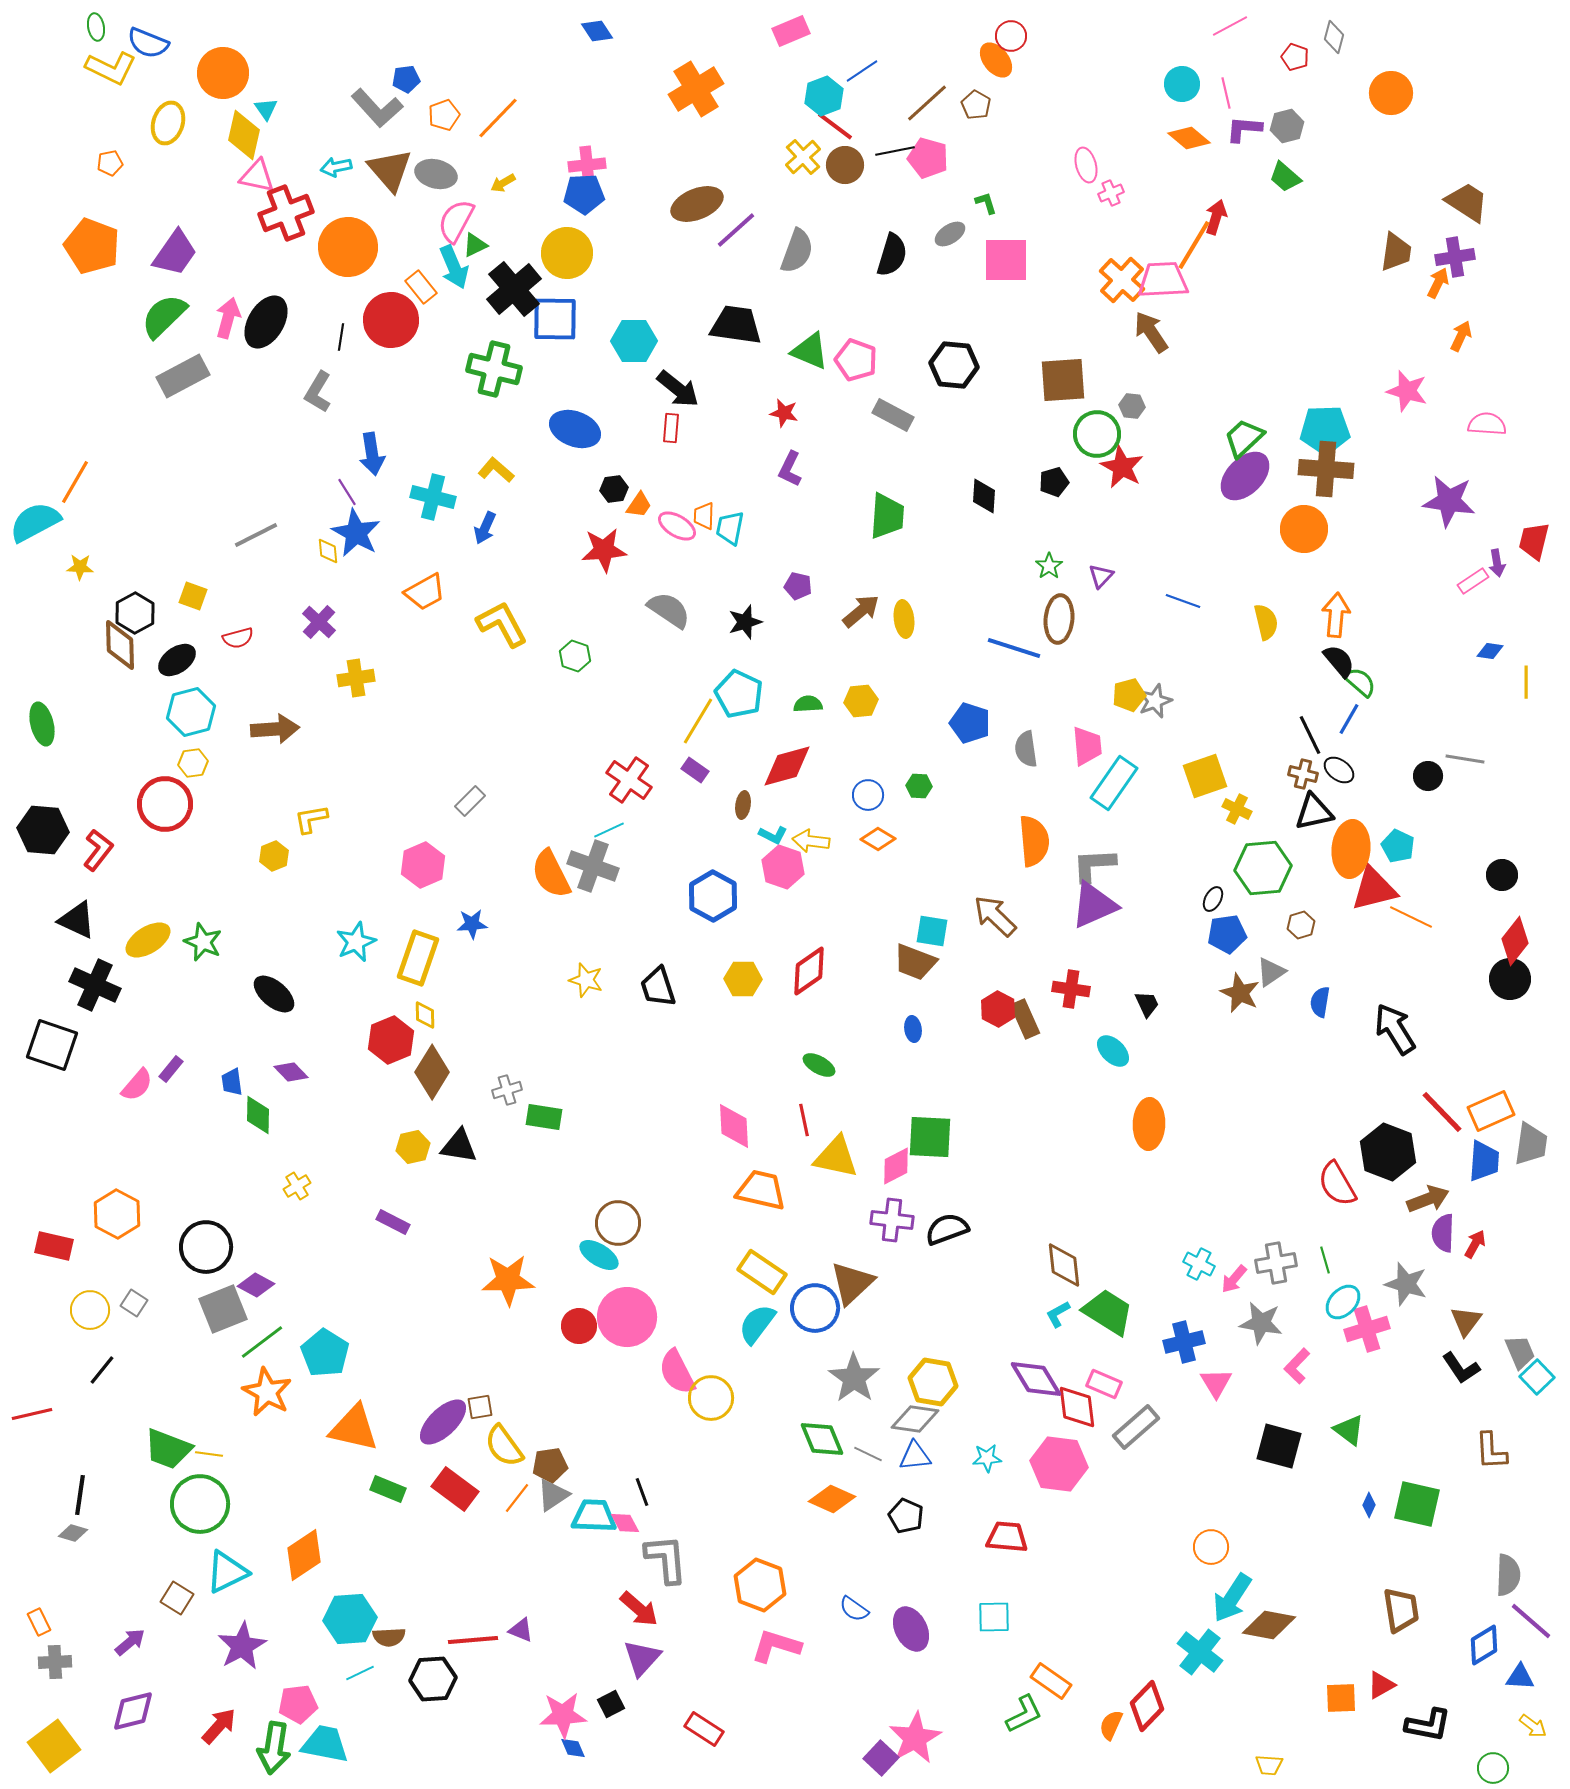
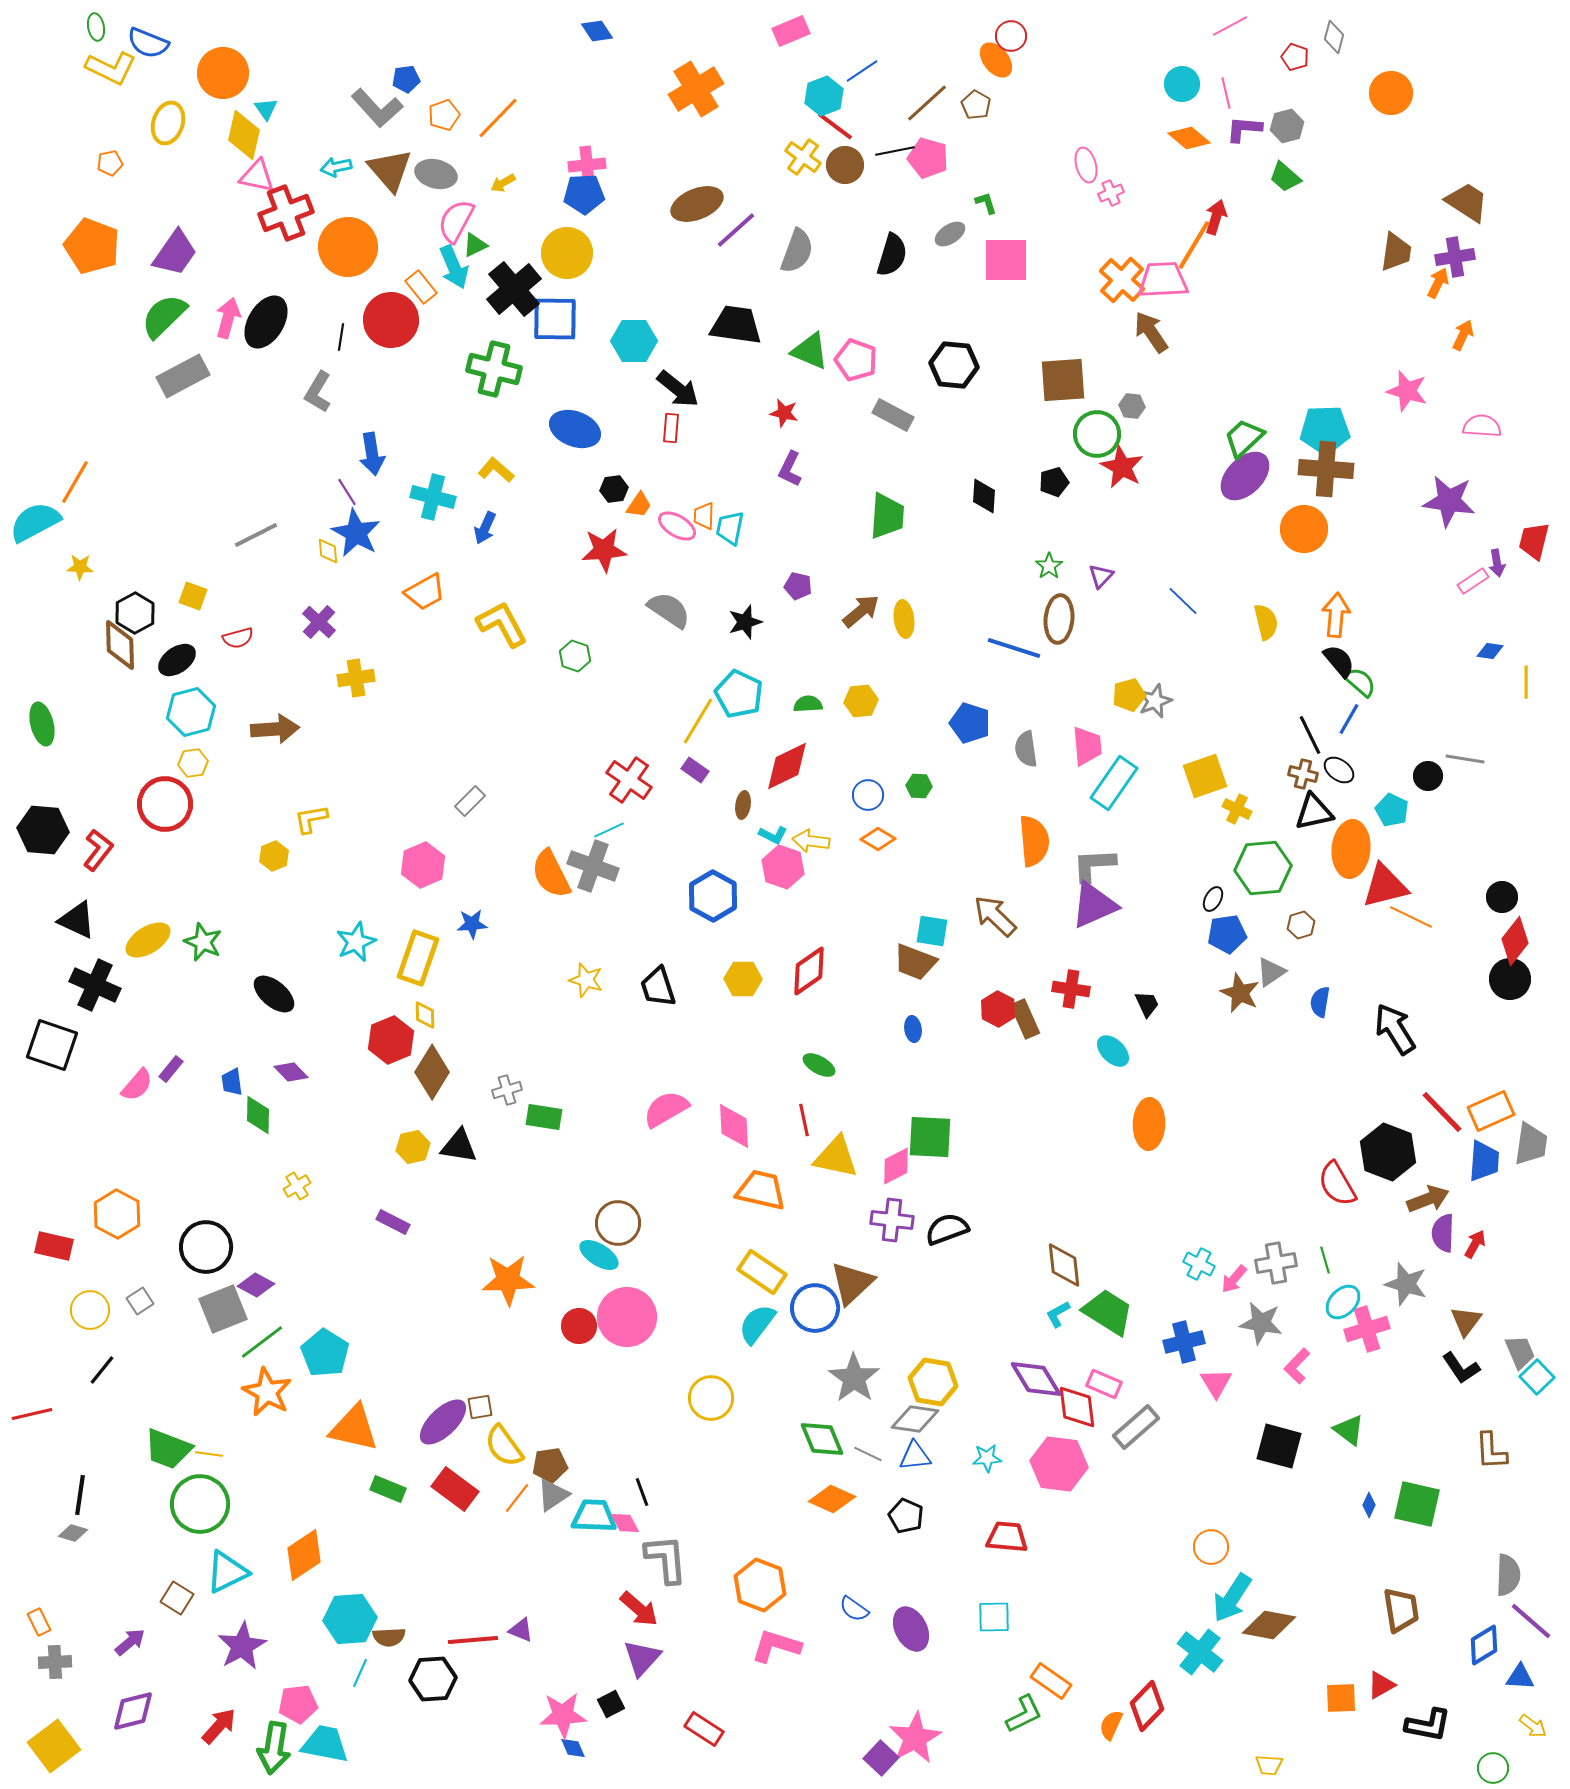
yellow cross at (803, 157): rotated 12 degrees counterclockwise
orange arrow at (1461, 336): moved 2 px right, 1 px up
pink semicircle at (1487, 424): moved 5 px left, 2 px down
blue line at (1183, 601): rotated 24 degrees clockwise
red diamond at (787, 766): rotated 10 degrees counterclockwise
cyan pentagon at (1398, 846): moved 6 px left, 36 px up
black circle at (1502, 875): moved 22 px down
red triangle at (1374, 889): moved 11 px right, 3 px up
gray square at (134, 1303): moved 6 px right, 2 px up; rotated 24 degrees clockwise
pink semicircle at (677, 1372): moved 11 px left, 263 px up; rotated 87 degrees clockwise
cyan line at (360, 1673): rotated 40 degrees counterclockwise
